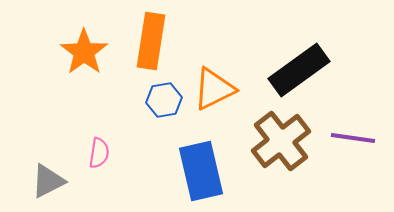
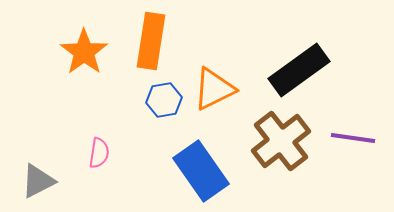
blue rectangle: rotated 22 degrees counterclockwise
gray triangle: moved 10 px left
